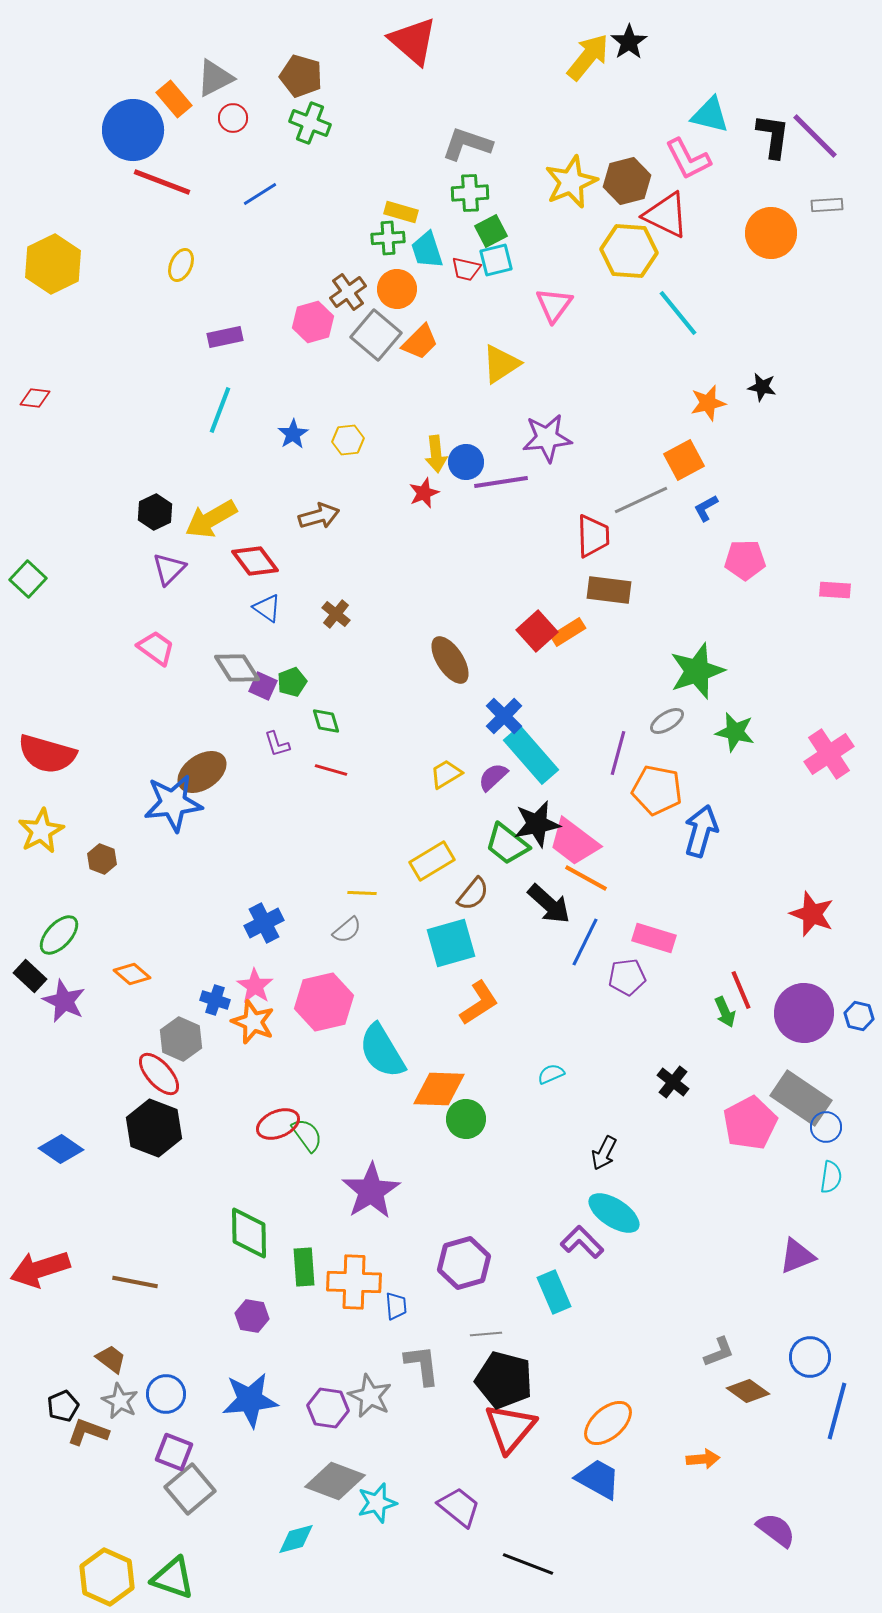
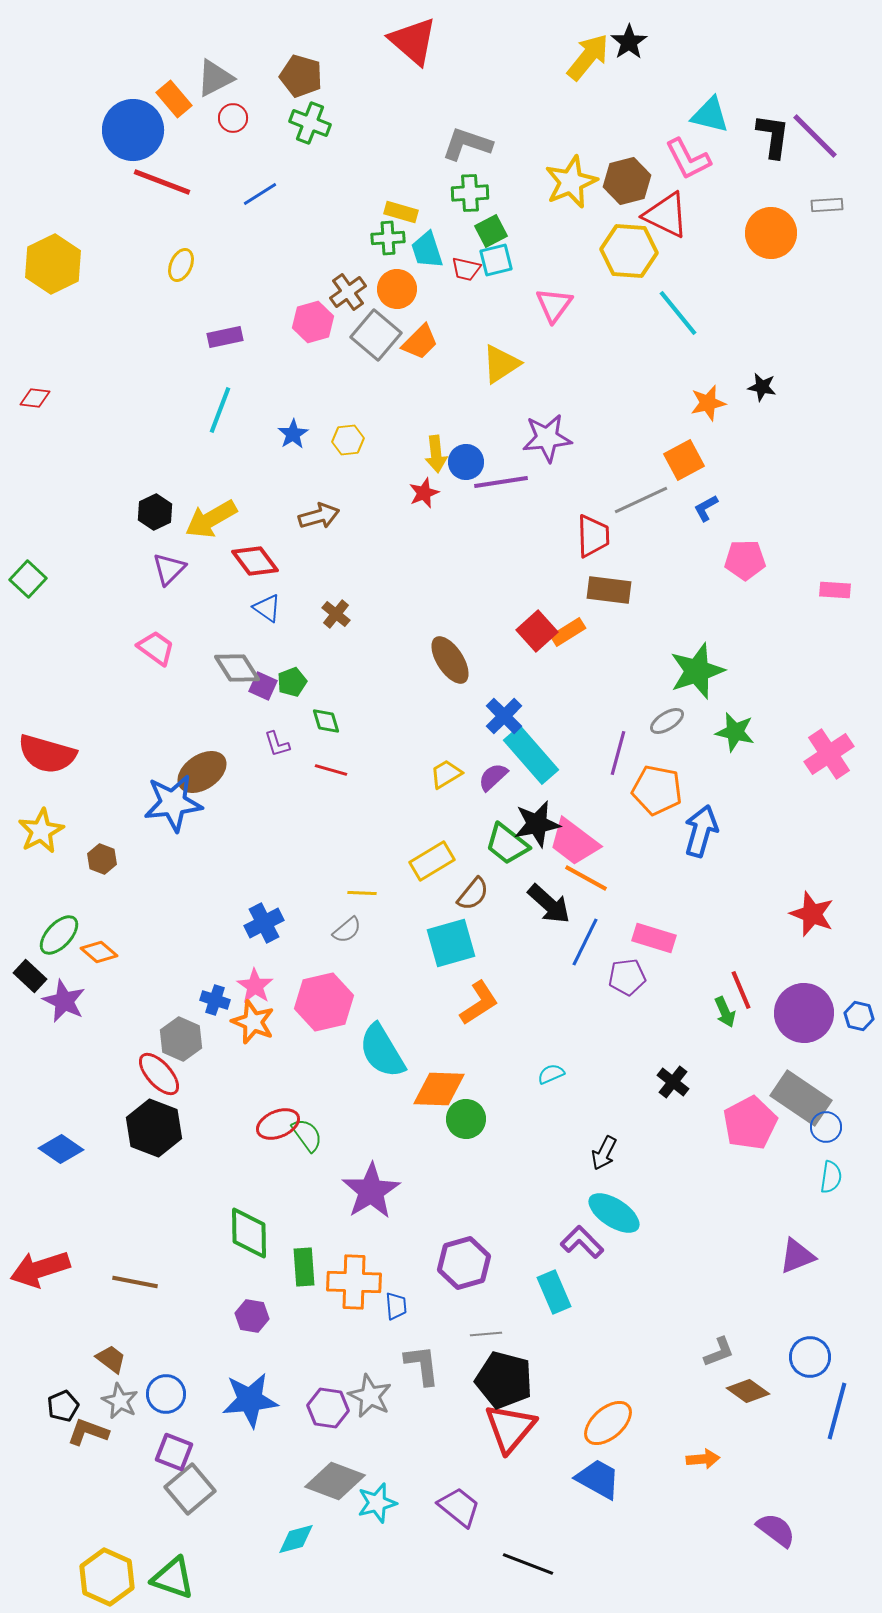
orange diamond at (132, 974): moved 33 px left, 22 px up
